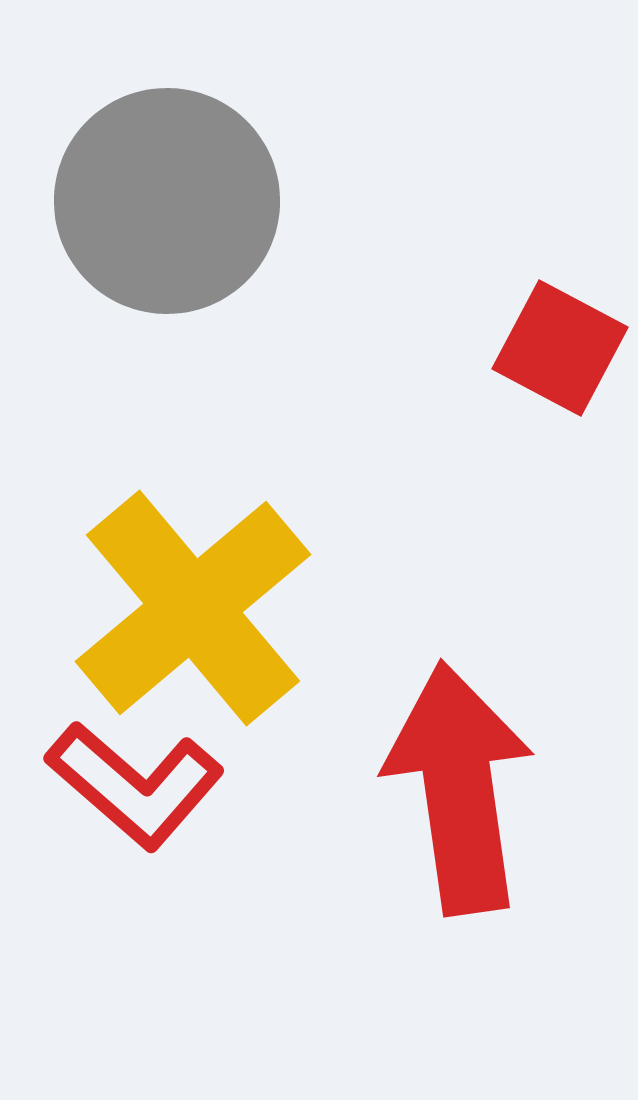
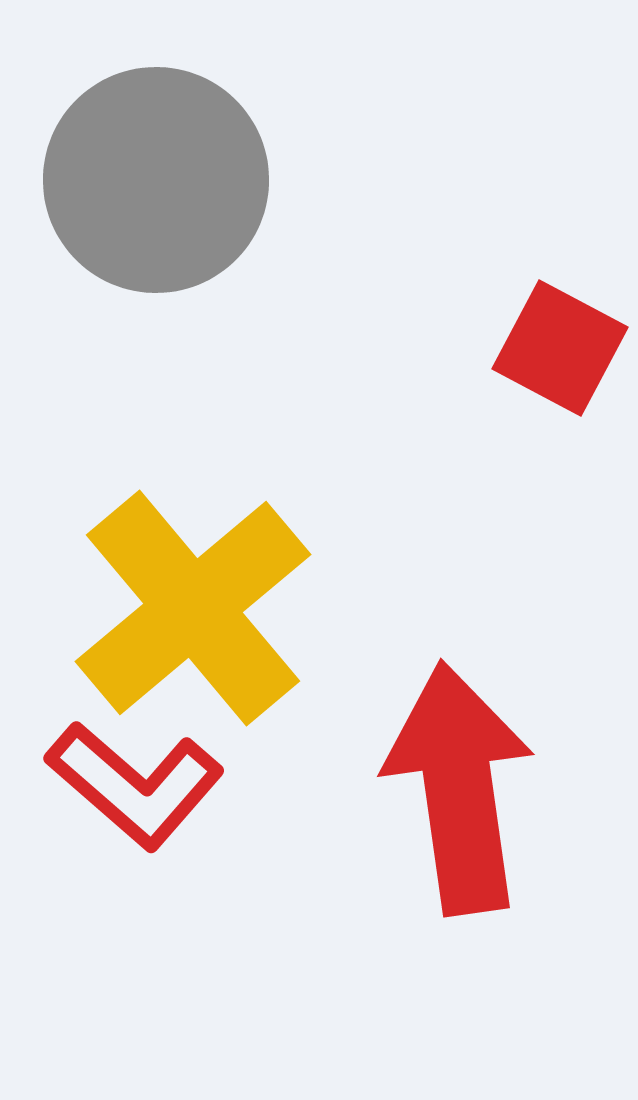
gray circle: moved 11 px left, 21 px up
